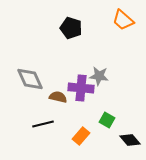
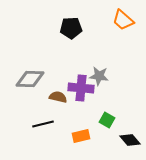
black pentagon: rotated 20 degrees counterclockwise
gray diamond: rotated 64 degrees counterclockwise
orange rectangle: rotated 36 degrees clockwise
